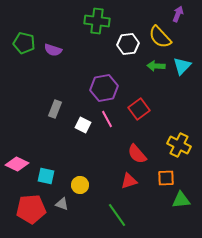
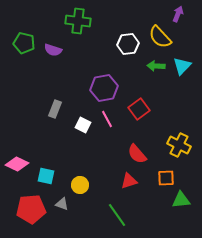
green cross: moved 19 px left
